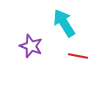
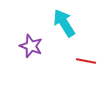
red line: moved 8 px right, 5 px down
